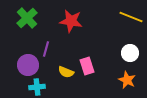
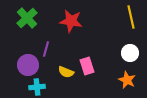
yellow line: rotated 55 degrees clockwise
